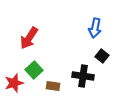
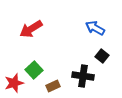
blue arrow: rotated 108 degrees clockwise
red arrow: moved 2 px right, 9 px up; rotated 25 degrees clockwise
brown rectangle: rotated 32 degrees counterclockwise
